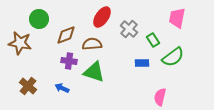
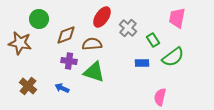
gray cross: moved 1 px left, 1 px up
